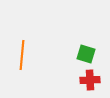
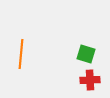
orange line: moved 1 px left, 1 px up
